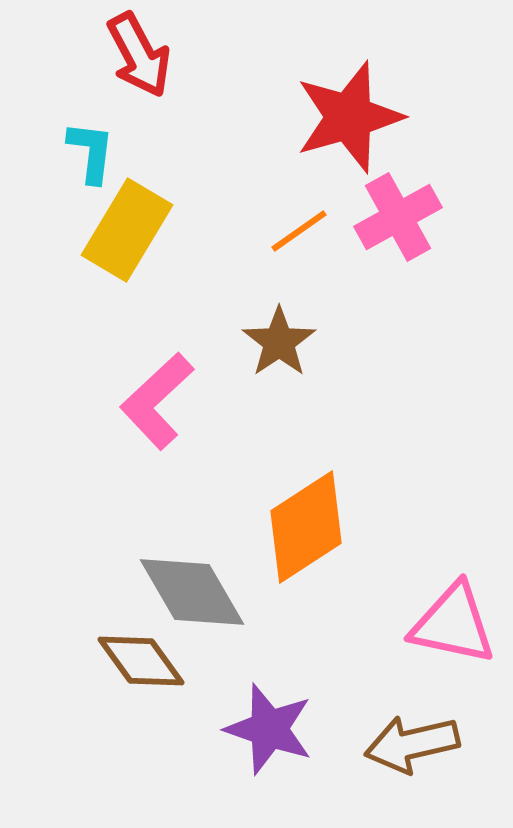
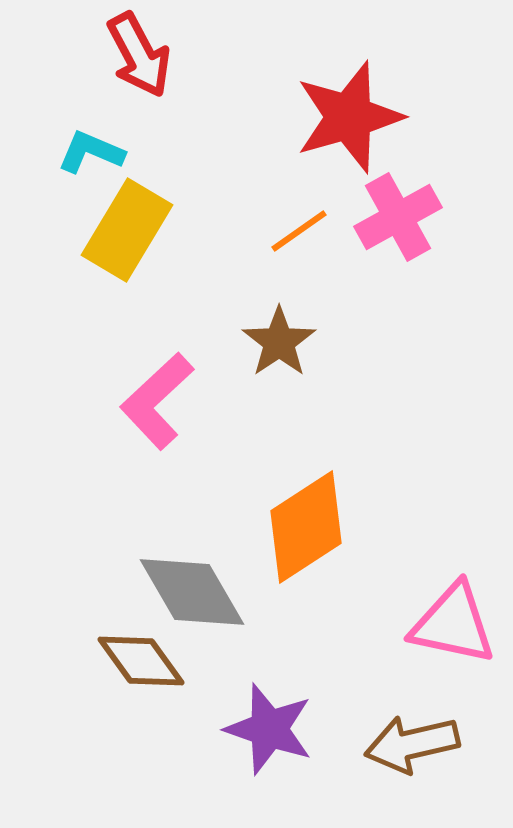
cyan L-shape: rotated 74 degrees counterclockwise
